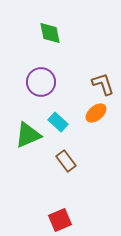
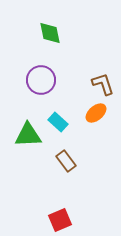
purple circle: moved 2 px up
green triangle: rotated 20 degrees clockwise
